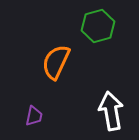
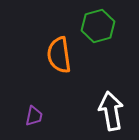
orange semicircle: moved 3 px right, 7 px up; rotated 33 degrees counterclockwise
